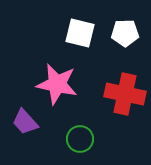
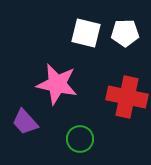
white square: moved 6 px right
red cross: moved 2 px right, 3 px down
